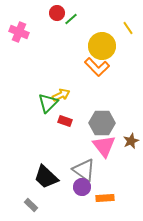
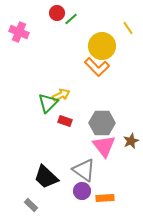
purple circle: moved 4 px down
